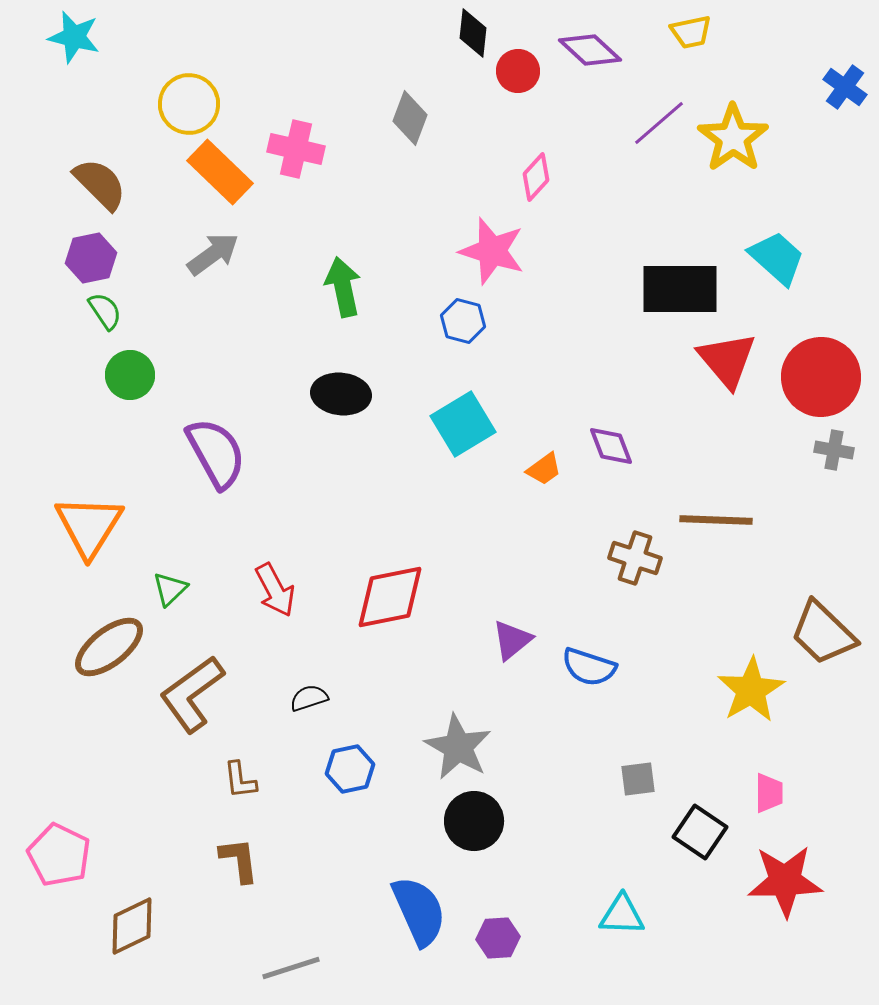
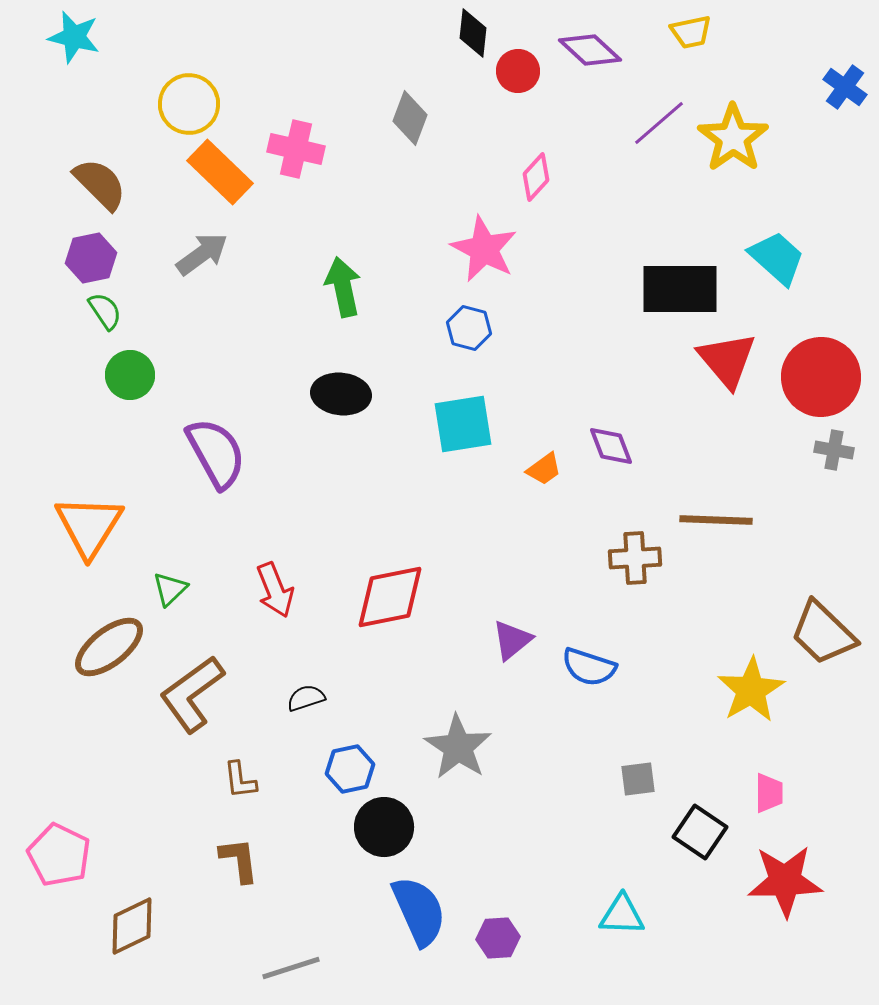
pink star at (492, 251): moved 8 px left, 2 px up; rotated 10 degrees clockwise
gray arrow at (213, 254): moved 11 px left
blue hexagon at (463, 321): moved 6 px right, 7 px down
cyan square at (463, 424): rotated 22 degrees clockwise
brown cross at (635, 558): rotated 21 degrees counterclockwise
red arrow at (275, 590): rotated 6 degrees clockwise
black semicircle at (309, 698): moved 3 px left
gray star at (458, 747): rotated 4 degrees clockwise
black circle at (474, 821): moved 90 px left, 6 px down
